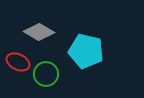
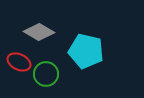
red ellipse: moved 1 px right
